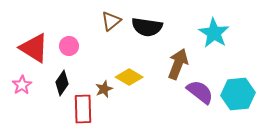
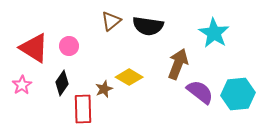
black semicircle: moved 1 px right, 1 px up
